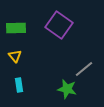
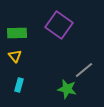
green rectangle: moved 1 px right, 5 px down
gray line: moved 1 px down
cyan rectangle: rotated 24 degrees clockwise
